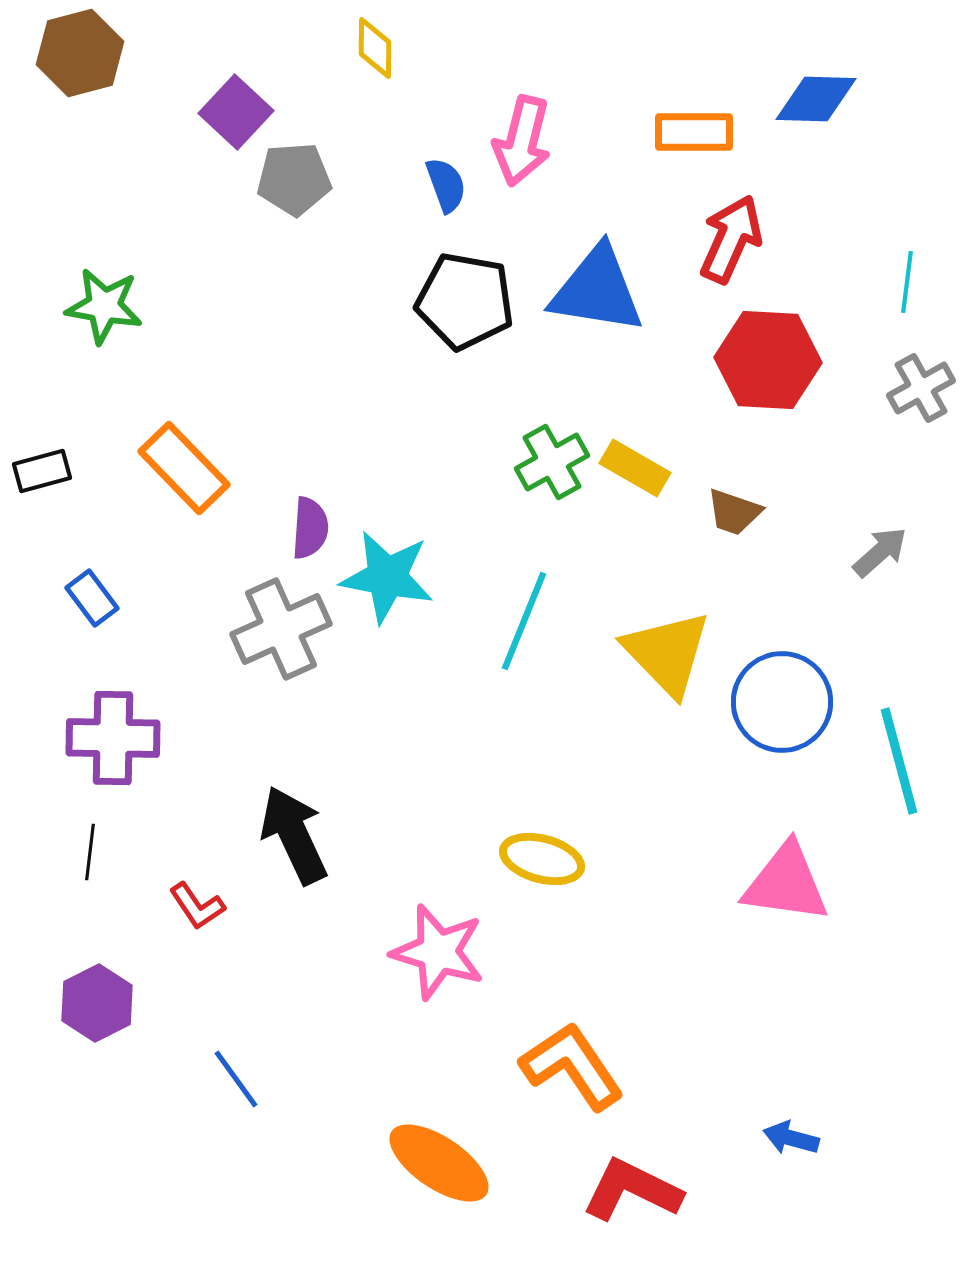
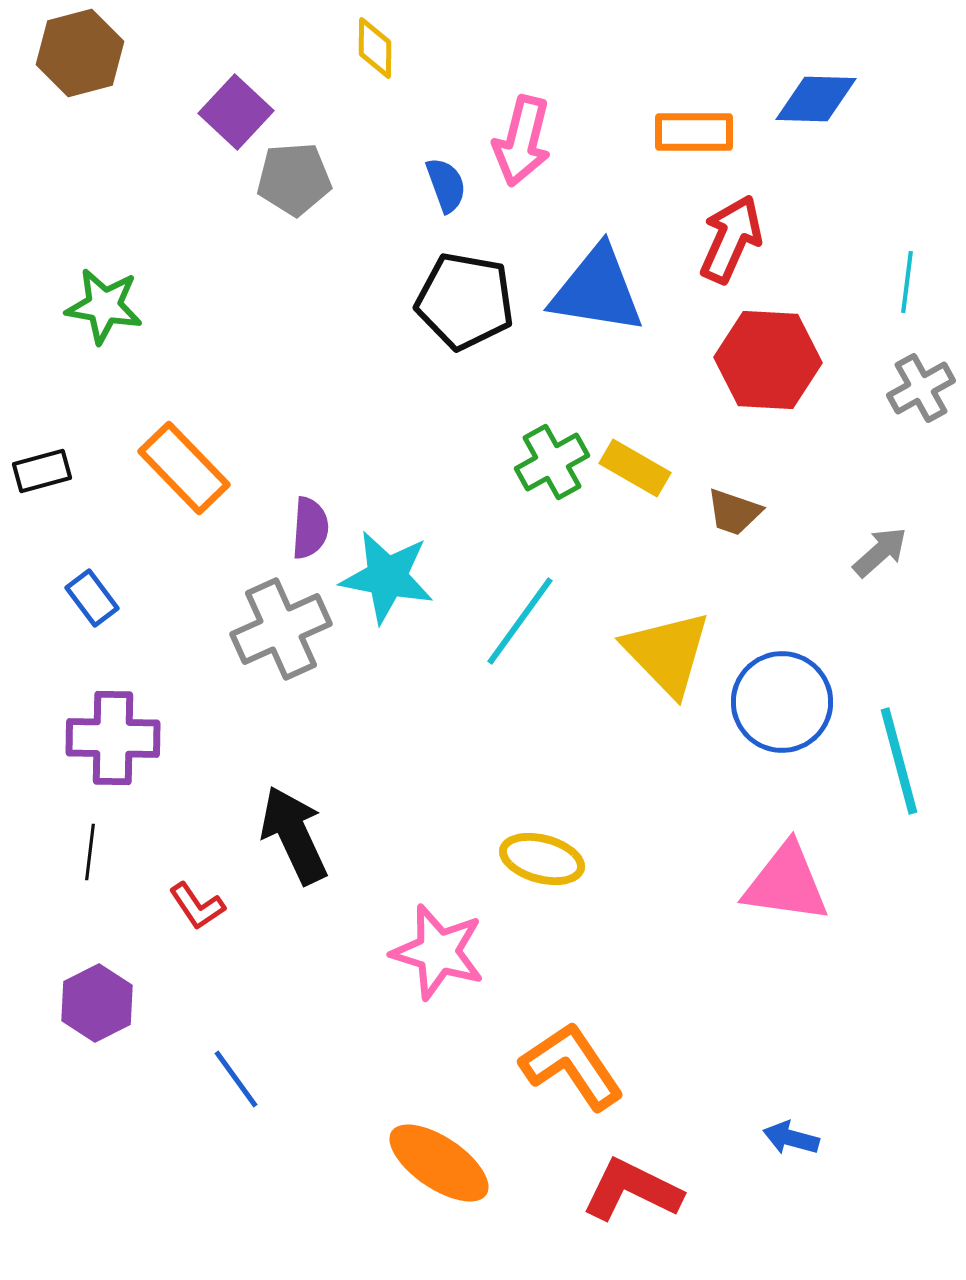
cyan line at (524, 621): moved 4 px left; rotated 14 degrees clockwise
